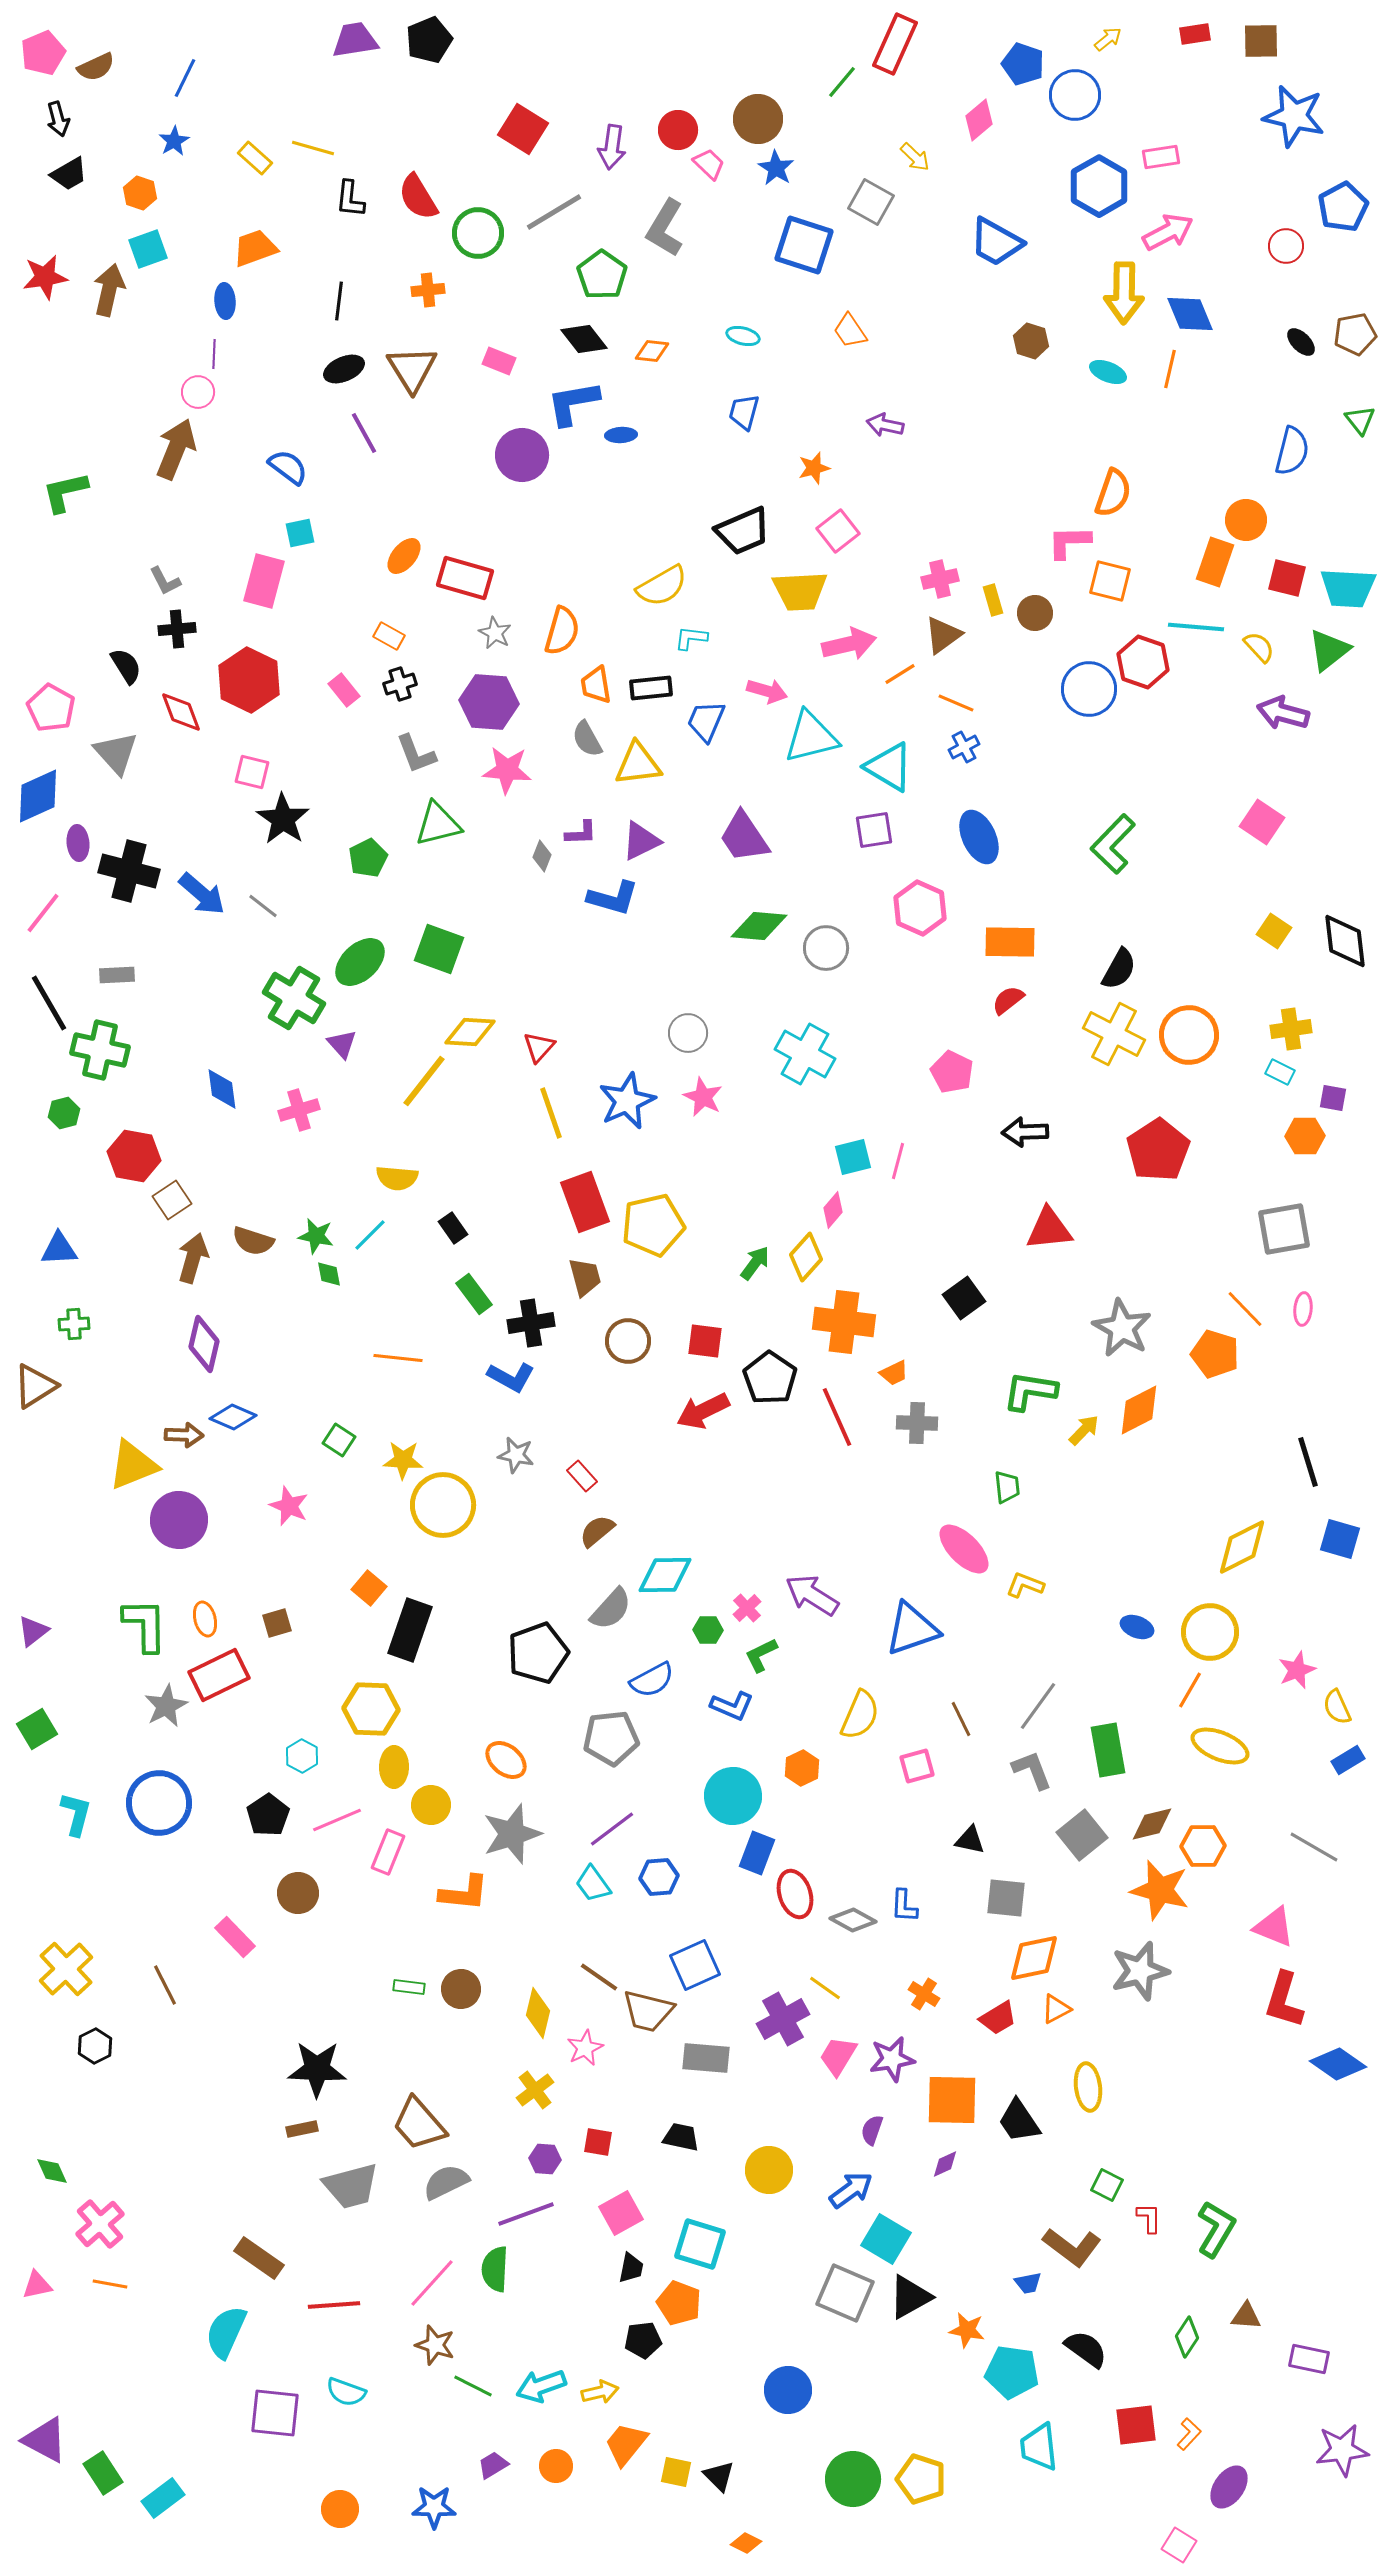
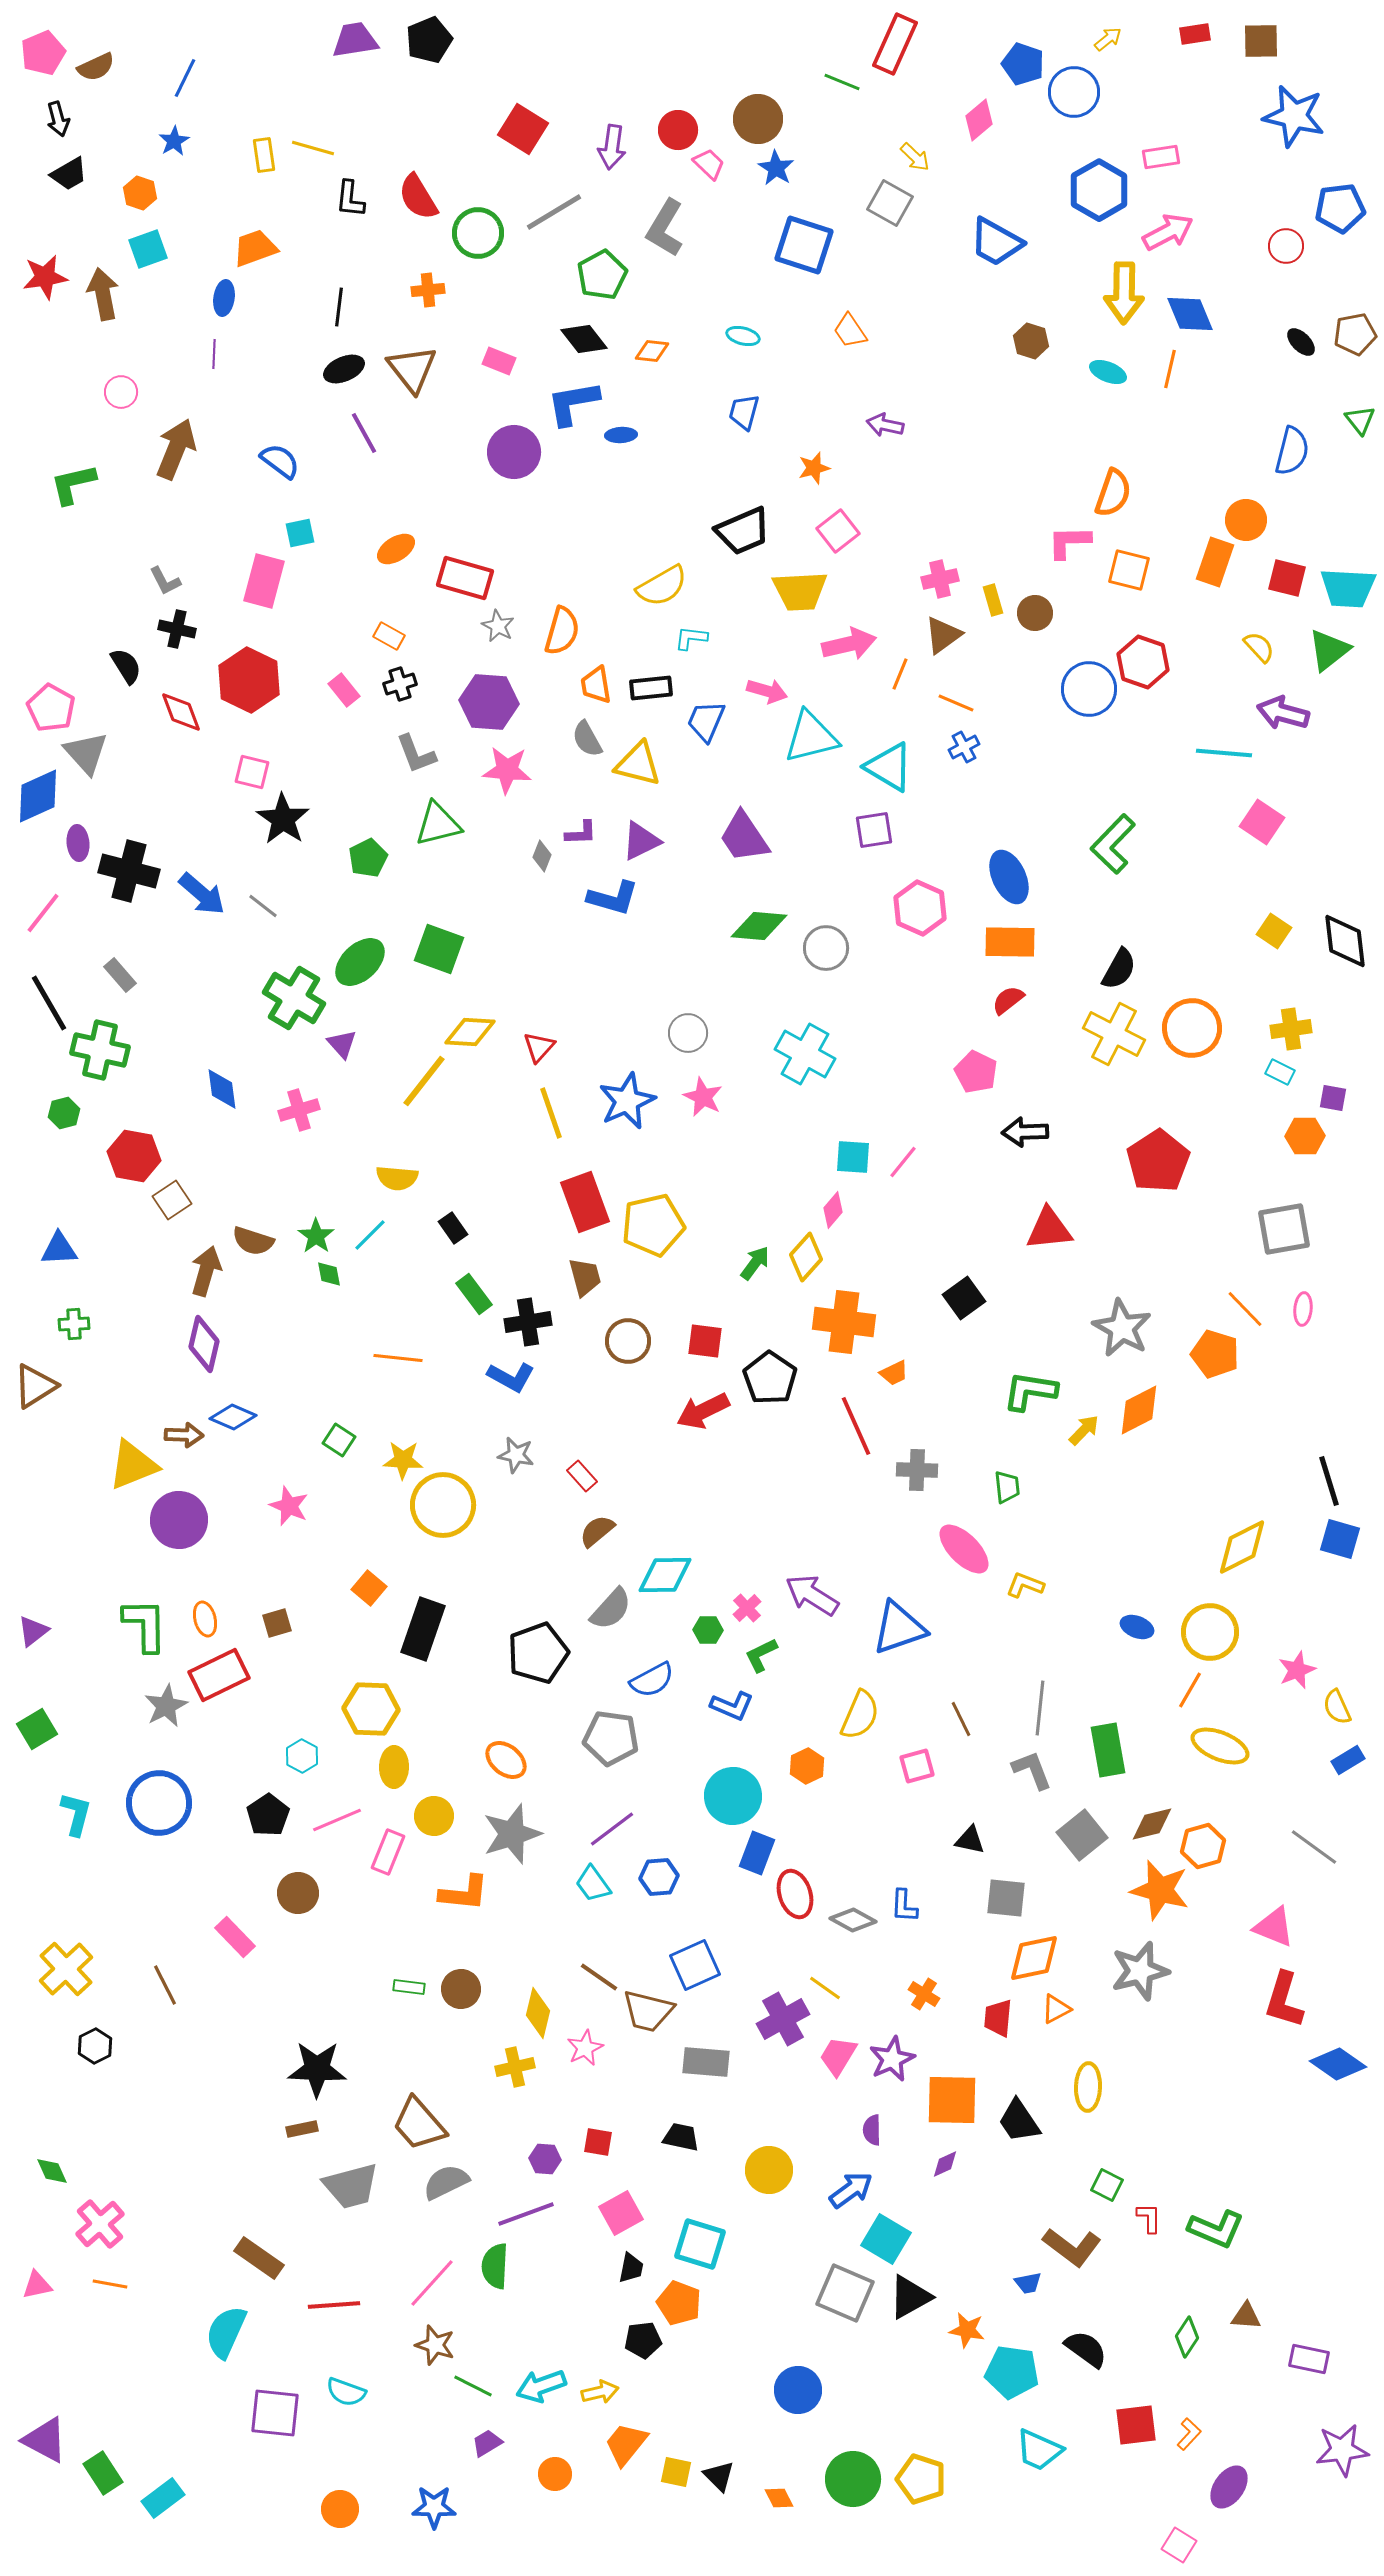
green line at (842, 82): rotated 72 degrees clockwise
blue circle at (1075, 95): moved 1 px left, 3 px up
yellow rectangle at (255, 158): moved 9 px right, 3 px up; rotated 40 degrees clockwise
blue hexagon at (1099, 186): moved 4 px down
gray square at (871, 202): moved 19 px right, 1 px down
blue pentagon at (1343, 207): moved 3 px left, 1 px down; rotated 21 degrees clockwise
green pentagon at (602, 275): rotated 9 degrees clockwise
brown arrow at (109, 290): moved 6 px left, 4 px down; rotated 24 degrees counterclockwise
blue ellipse at (225, 301): moved 1 px left, 3 px up; rotated 12 degrees clockwise
black line at (339, 301): moved 6 px down
brown triangle at (412, 369): rotated 6 degrees counterclockwise
pink circle at (198, 392): moved 77 px left
purple circle at (522, 455): moved 8 px left, 3 px up
blue semicircle at (288, 467): moved 8 px left, 6 px up
green L-shape at (65, 492): moved 8 px right, 8 px up
orange ellipse at (404, 556): moved 8 px left, 7 px up; rotated 18 degrees clockwise
orange square at (1110, 581): moved 19 px right, 11 px up
cyan line at (1196, 627): moved 28 px right, 126 px down
black cross at (177, 629): rotated 18 degrees clockwise
gray star at (495, 633): moved 3 px right, 7 px up
orange line at (900, 674): rotated 36 degrees counterclockwise
gray triangle at (116, 753): moved 30 px left
yellow triangle at (638, 764): rotated 21 degrees clockwise
blue ellipse at (979, 837): moved 30 px right, 40 px down
gray rectangle at (117, 975): moved 3 px right; rotated 52 degrees clockwise
orange circle at (1189, 1035): moved 3 px right, 7 px up
pink pentagon at (952, 1072): moved 24 px right
red pentagon at (1158, 1150): moved 11 px down
cyan square at (853, 1157): rotated 18 degrees clockwise
pink line at (898, 1161): moved 5 px right, 1 px down; rotated 24 degrees clockwise
green star at (316, 1236): rotated 24 degrees clockwise
brown arrow at (193, 1258): moved 13 px right, 13 px down
black cross at (531, 1323): moved 3 px left, 1 px up
red line at (837, 1417): moved 19 px right, 9 px down
gray cross at (917, 1423): moved 47 px down
black line at (1308, 1462): moved 21 px right, 19 px down
blue triangle at (912, 1629): moved 13 px left, 1 px up
black rectangle at (410, 1630): moved 13 px right, 1 px up
gray line at (1038, 1706): moved 2 px right, 2 px down; rotated 30 degrees counterclockwise
gray pentagon at (611, 1738): rotated 14 degrees clockwise
orange hexagon at (802, 1768): moved 5 px right, 2 px up
yellow circle at (431, 1805): moved 3 px right, 11 px down
orange hexagon at (1203, 1846): rotated 15 degrees counterclockwise
gray line at (1314, 1847): rotated 6 degrees clockwise
red trapezoid at (998, 2018): rotated 126 degrees clockwise
gray rectangle at (706, 2058): moved 4 px down
purple star at (892, 2059): rotated 15 degrees counterclockwise
yellow ellipse at (1088, 2087): rotated 9 degrees clockwise
yellow cross at (535, 2090): moved 20 px left, 23 px up; rotated 24 degrees clockwise
purple semicircle at (872, 2130): rotated 20 degrees counterclockwise
green L-shape at (1216, 2229): rotated 82 degrees clockwise
green semicircle at (495, 2269): moved 3 px up
blue circle at (788, 2390): moved 10 px right
cyan trapezoid at (1039, 2447): moved 3 px down; rotated 60 degrees counterclockwise
purple trapezoid at (493, 2465): moved 6 px left, 22 px up
orange circle at (556, 2466): moved 1 px left, 8 px down
orange diamond at (746, 2543): moved 33 px right, 45 px up; rotated 36 degrees clockwise
